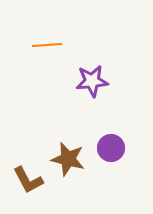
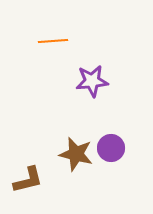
orange line: moved 6 px right, 4 px up
brown star: moved 8 px right, 5 px up
brown L-shape: rotated 76 degrees counterclockwise
